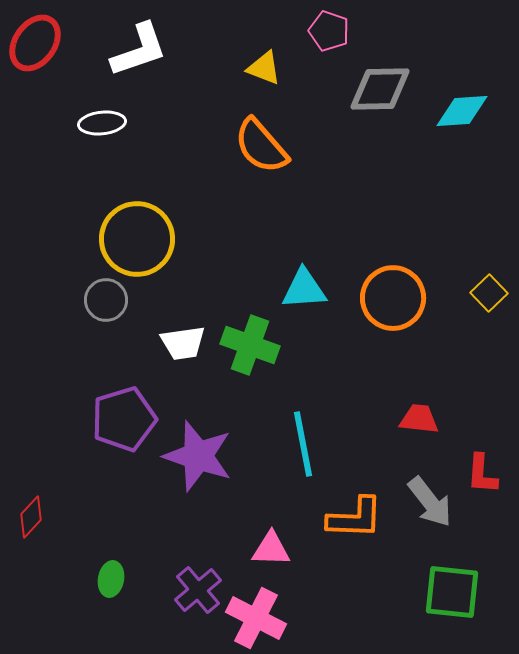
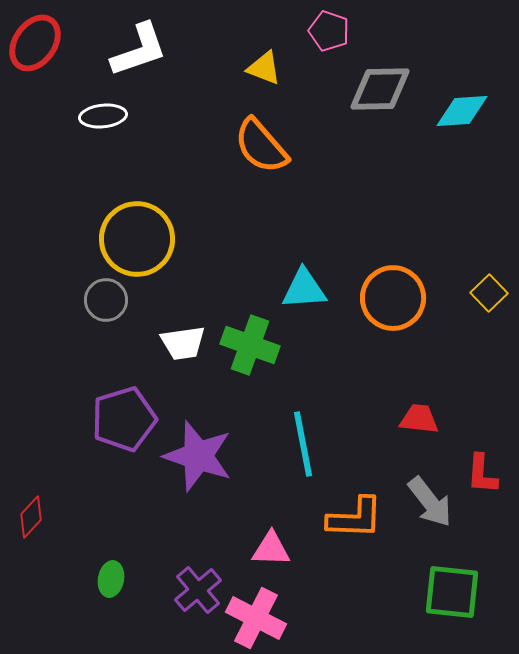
white ellipse: moved 1 px right, 7 px up
